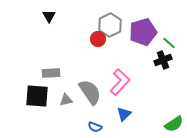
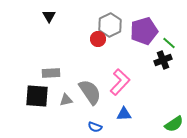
purple pentagon: moved 1 px right, 1 px up
blue triangle: rotated 42 degrees clockwise
